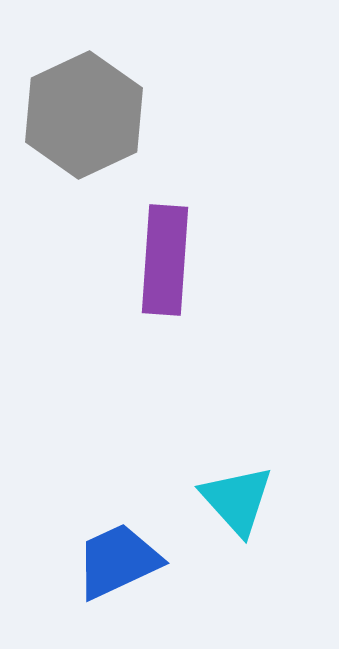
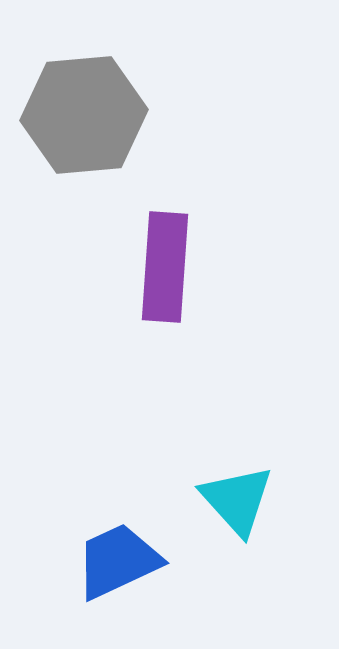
gray hexagon: rotated 20 degrees clockwise
purple rectangle: moved 7 px down
